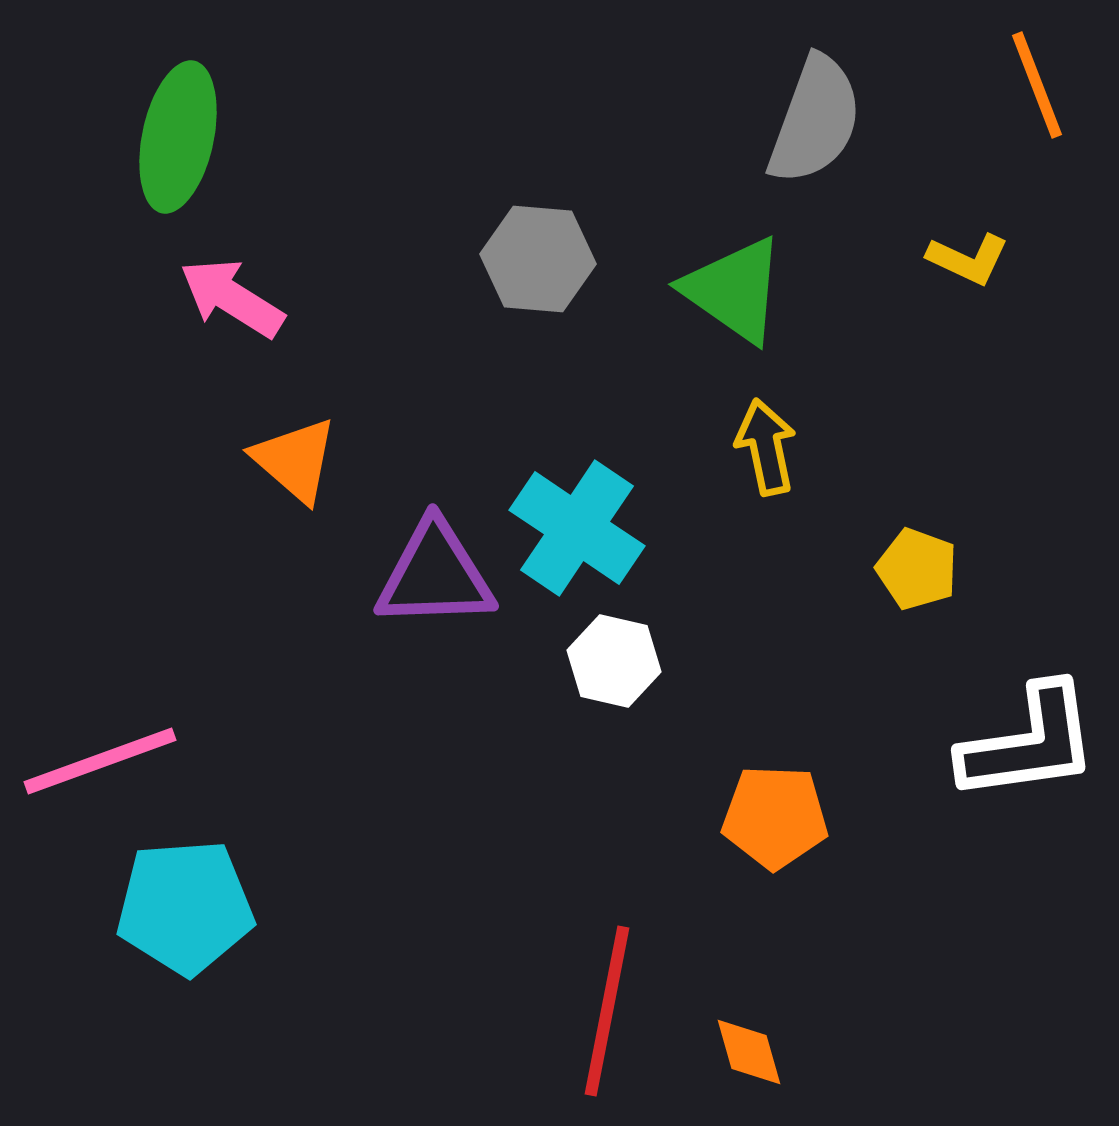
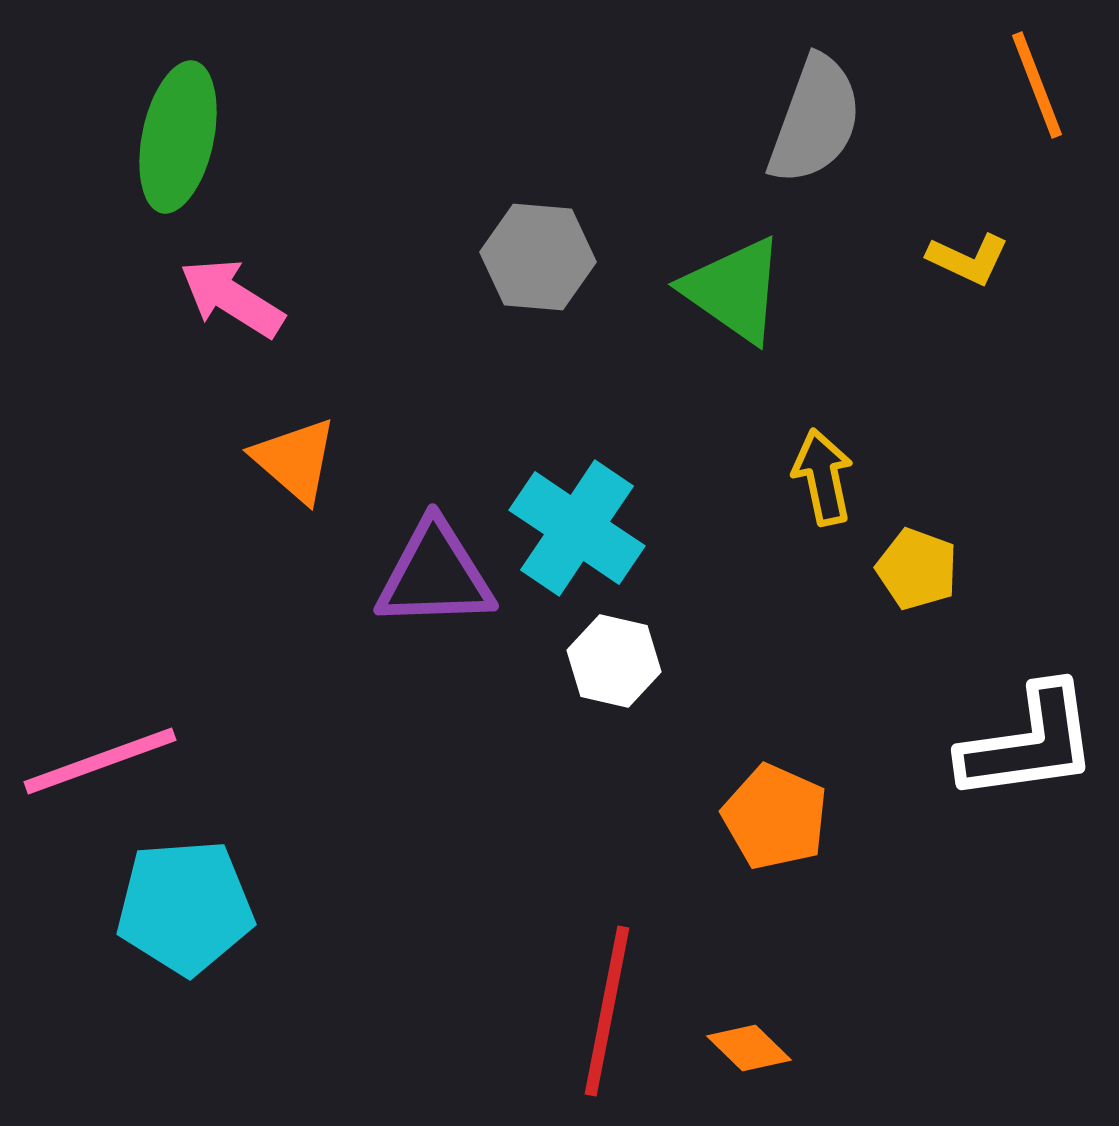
gray hexagon: moved 2 px up
yellow arrow: moved 57 px right, 30 px down
orange pentagon: rotated 22 degrees clockwise
orange diamond: moved 4 px up; rotated 30 degrees counterclockwise
